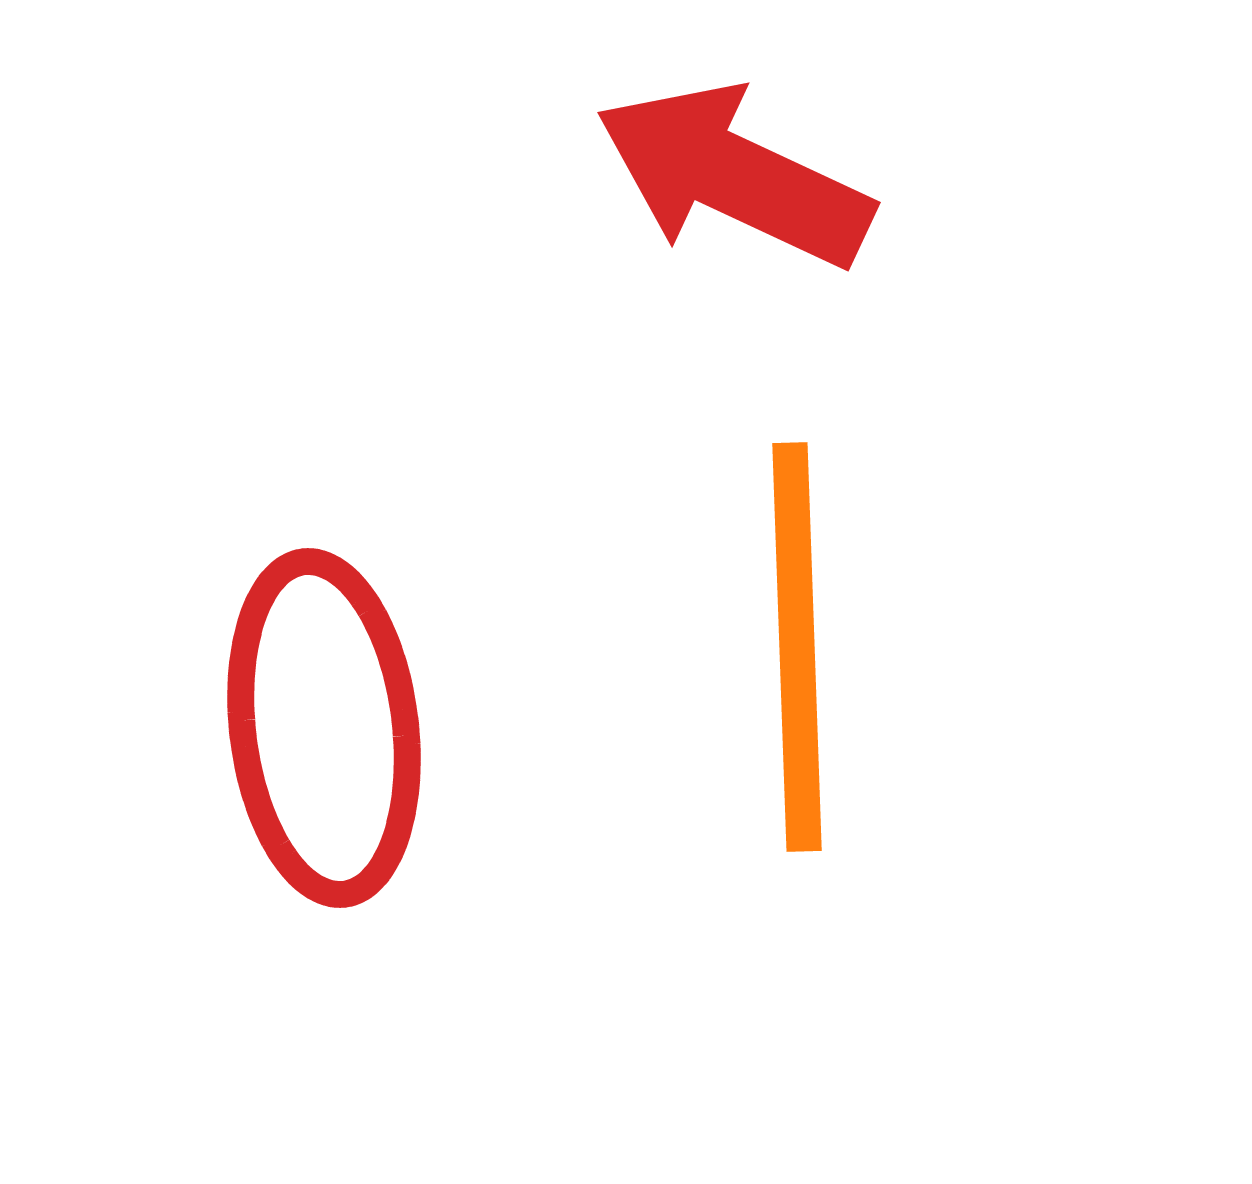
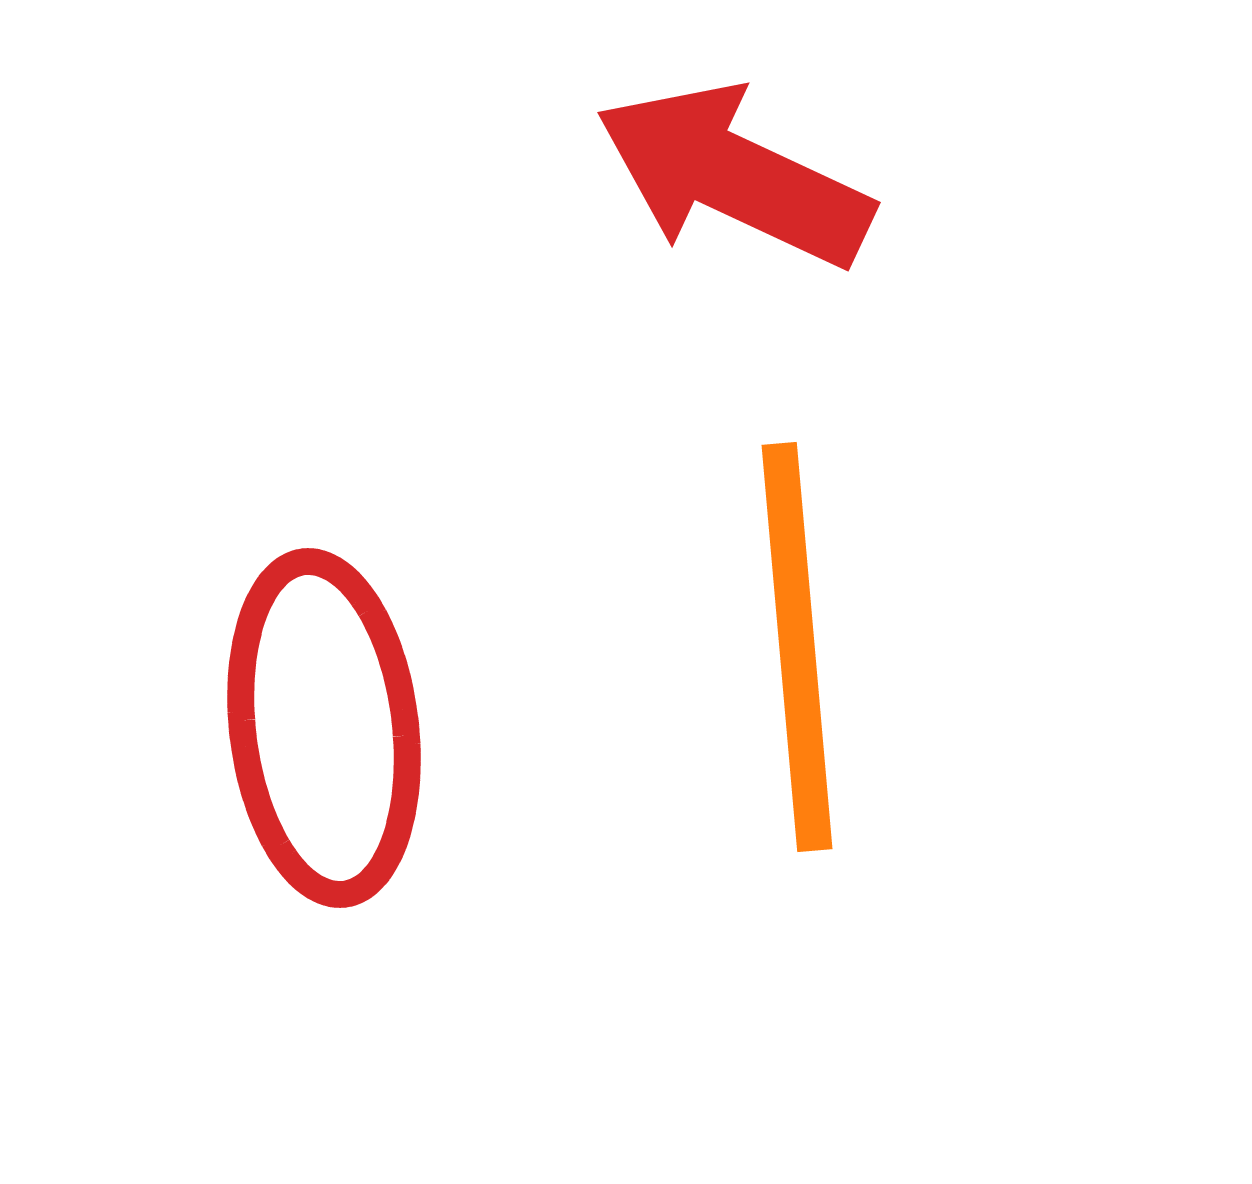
orange line: rotated 3 degrees counterclockwise
